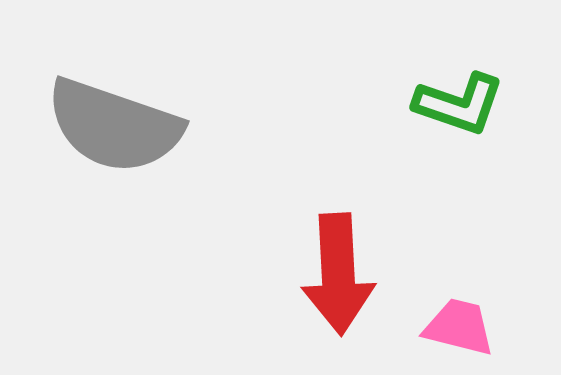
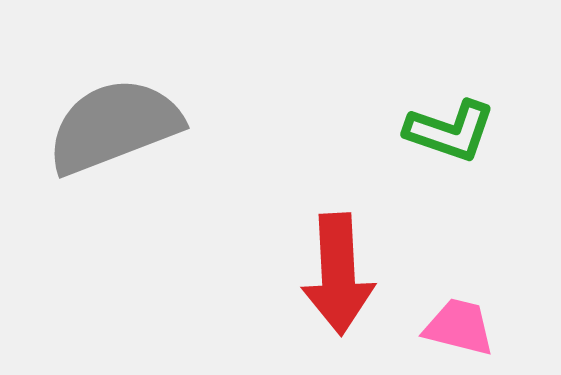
green L-shape: moved 9 px left, 27 px down
gray semicircle: rotated 140 degrees clockwise
